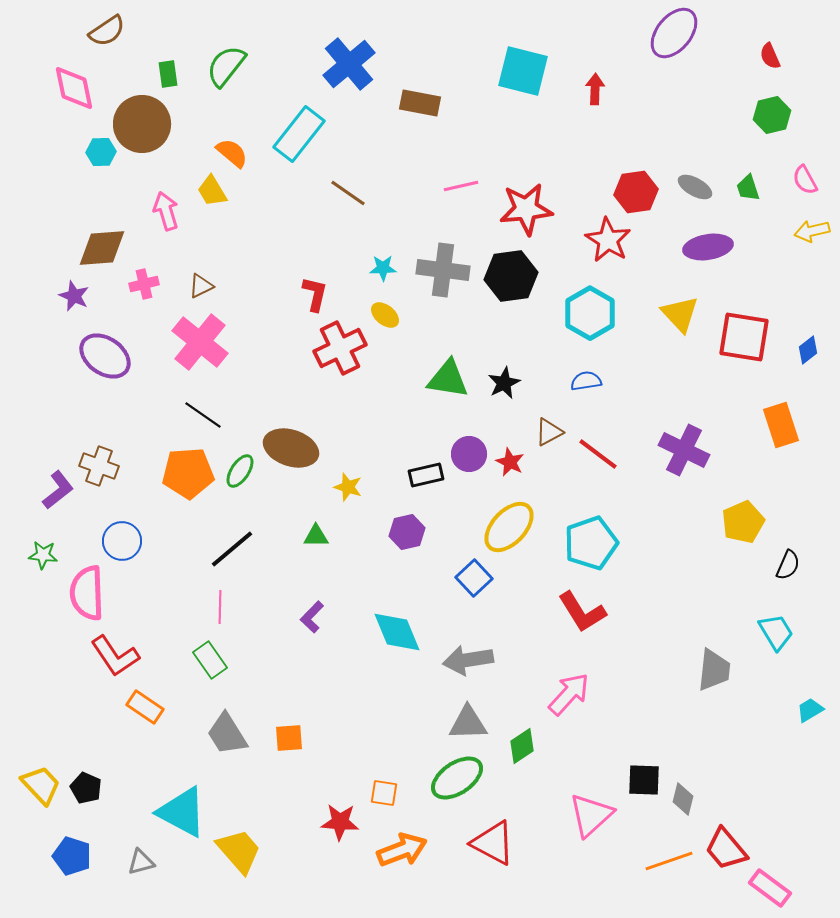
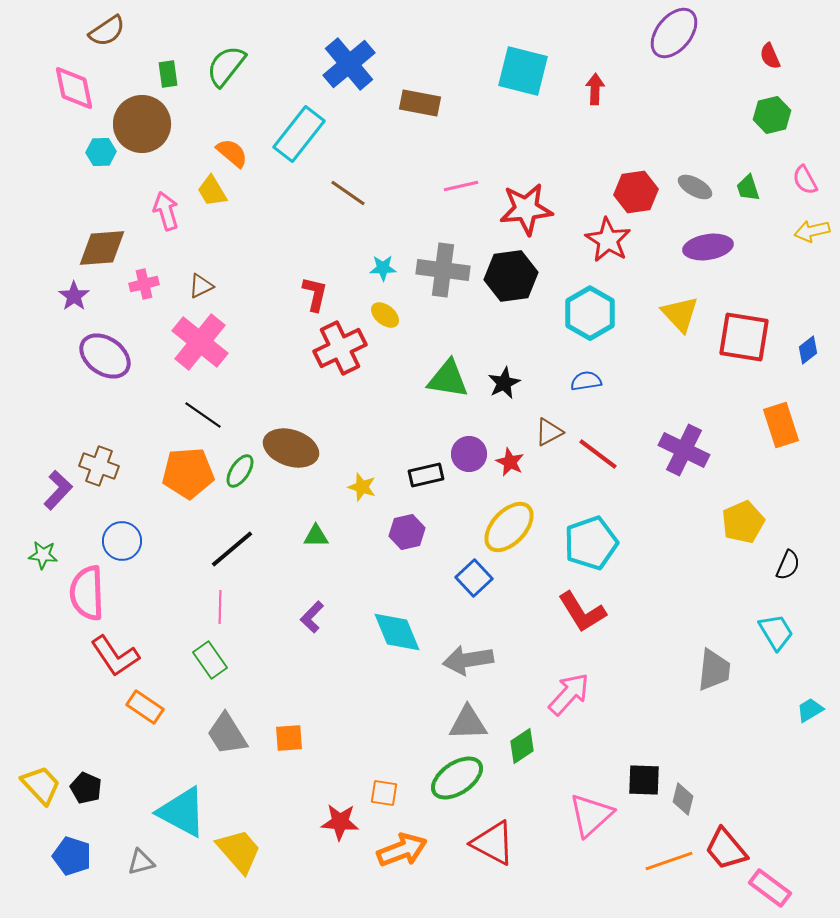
purple star at (74, 296): rotated 12 degrees clockwise
yellow star at (348, 487): moved 14 px right
purple L-shape at (58, 490): rotated 9 degrees counterclockwise
